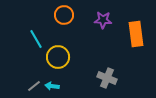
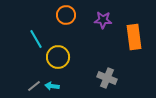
orange circle: moved 2 px right
orange rectangle: moved 2 px left, 3 px down
